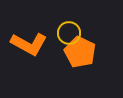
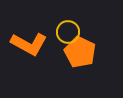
yellow circle: moved 1 px left, 1 px up
